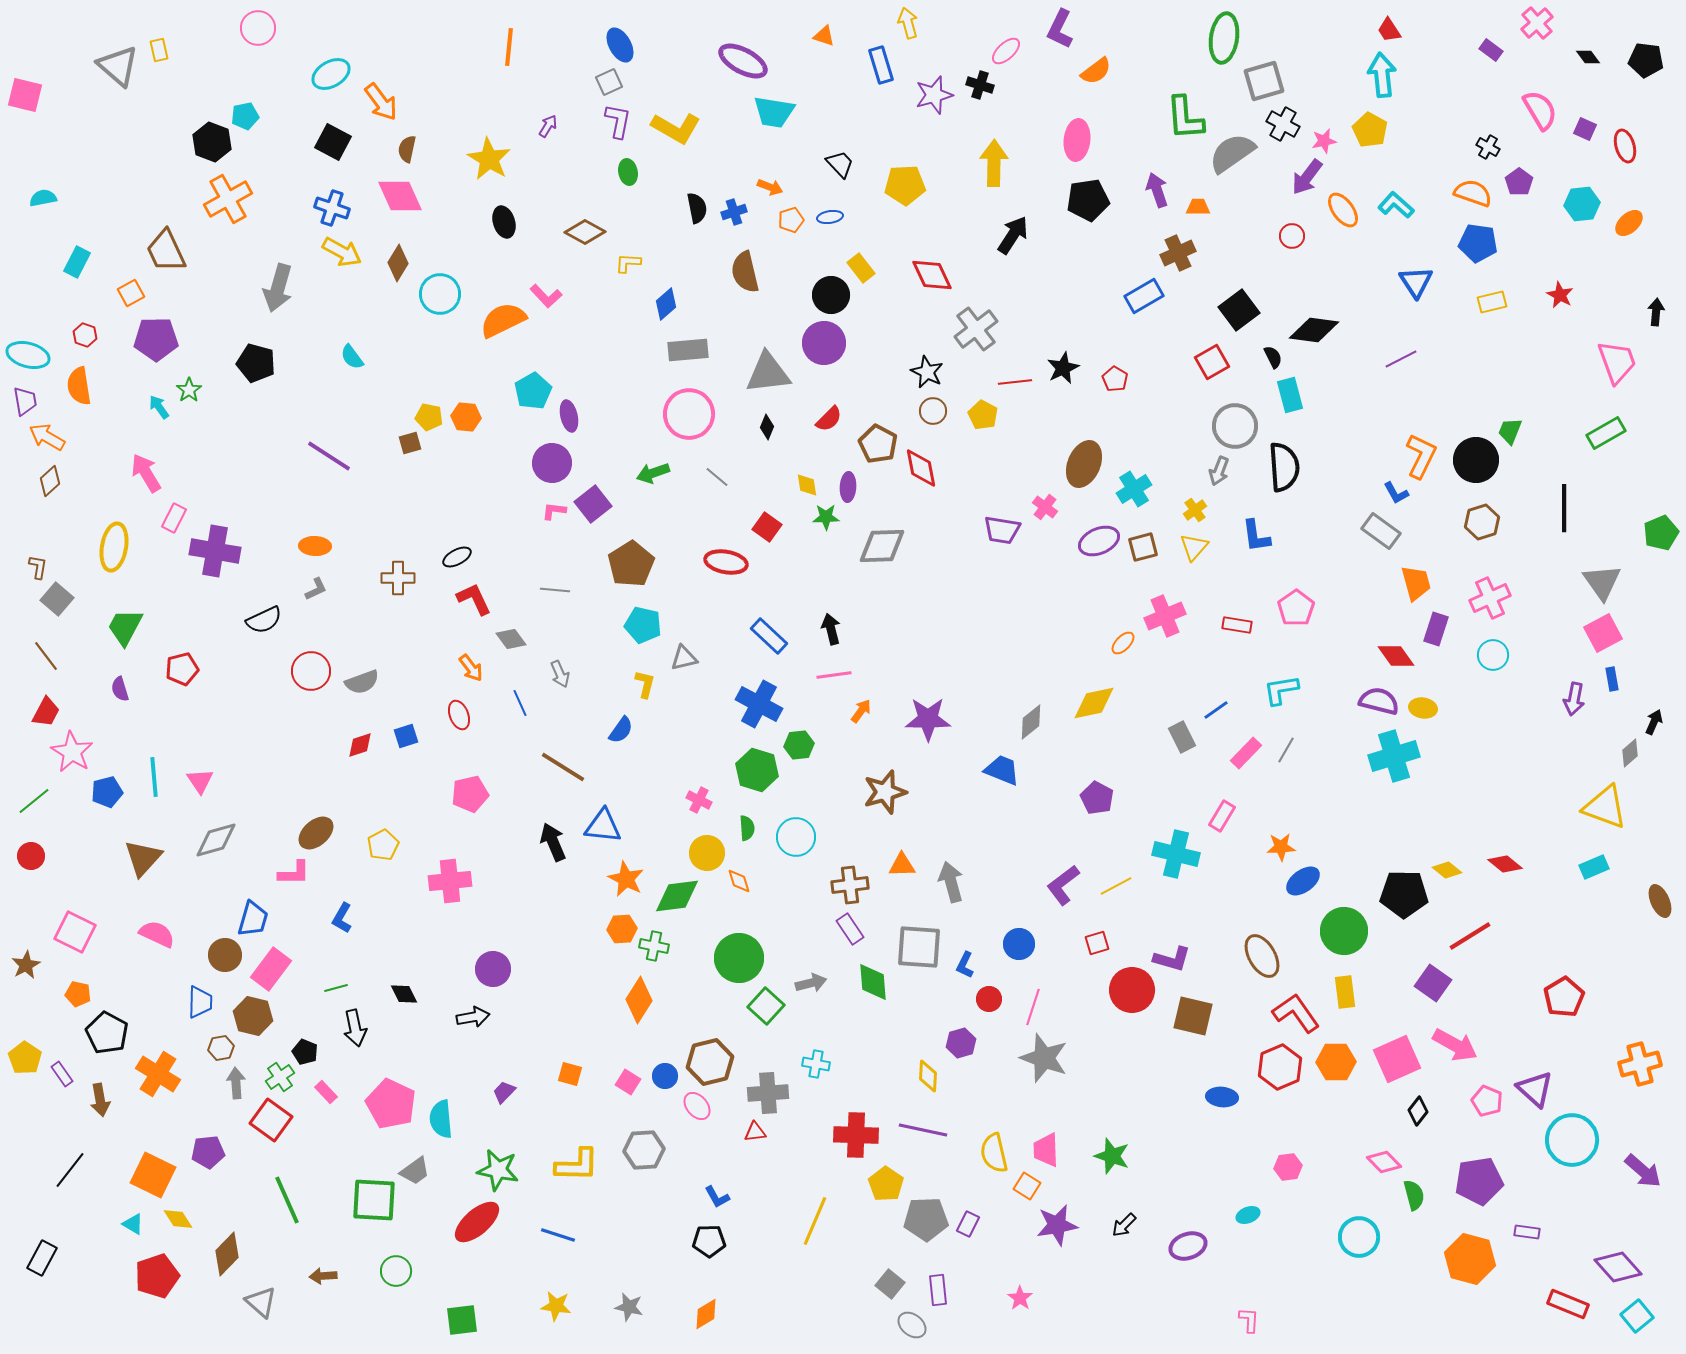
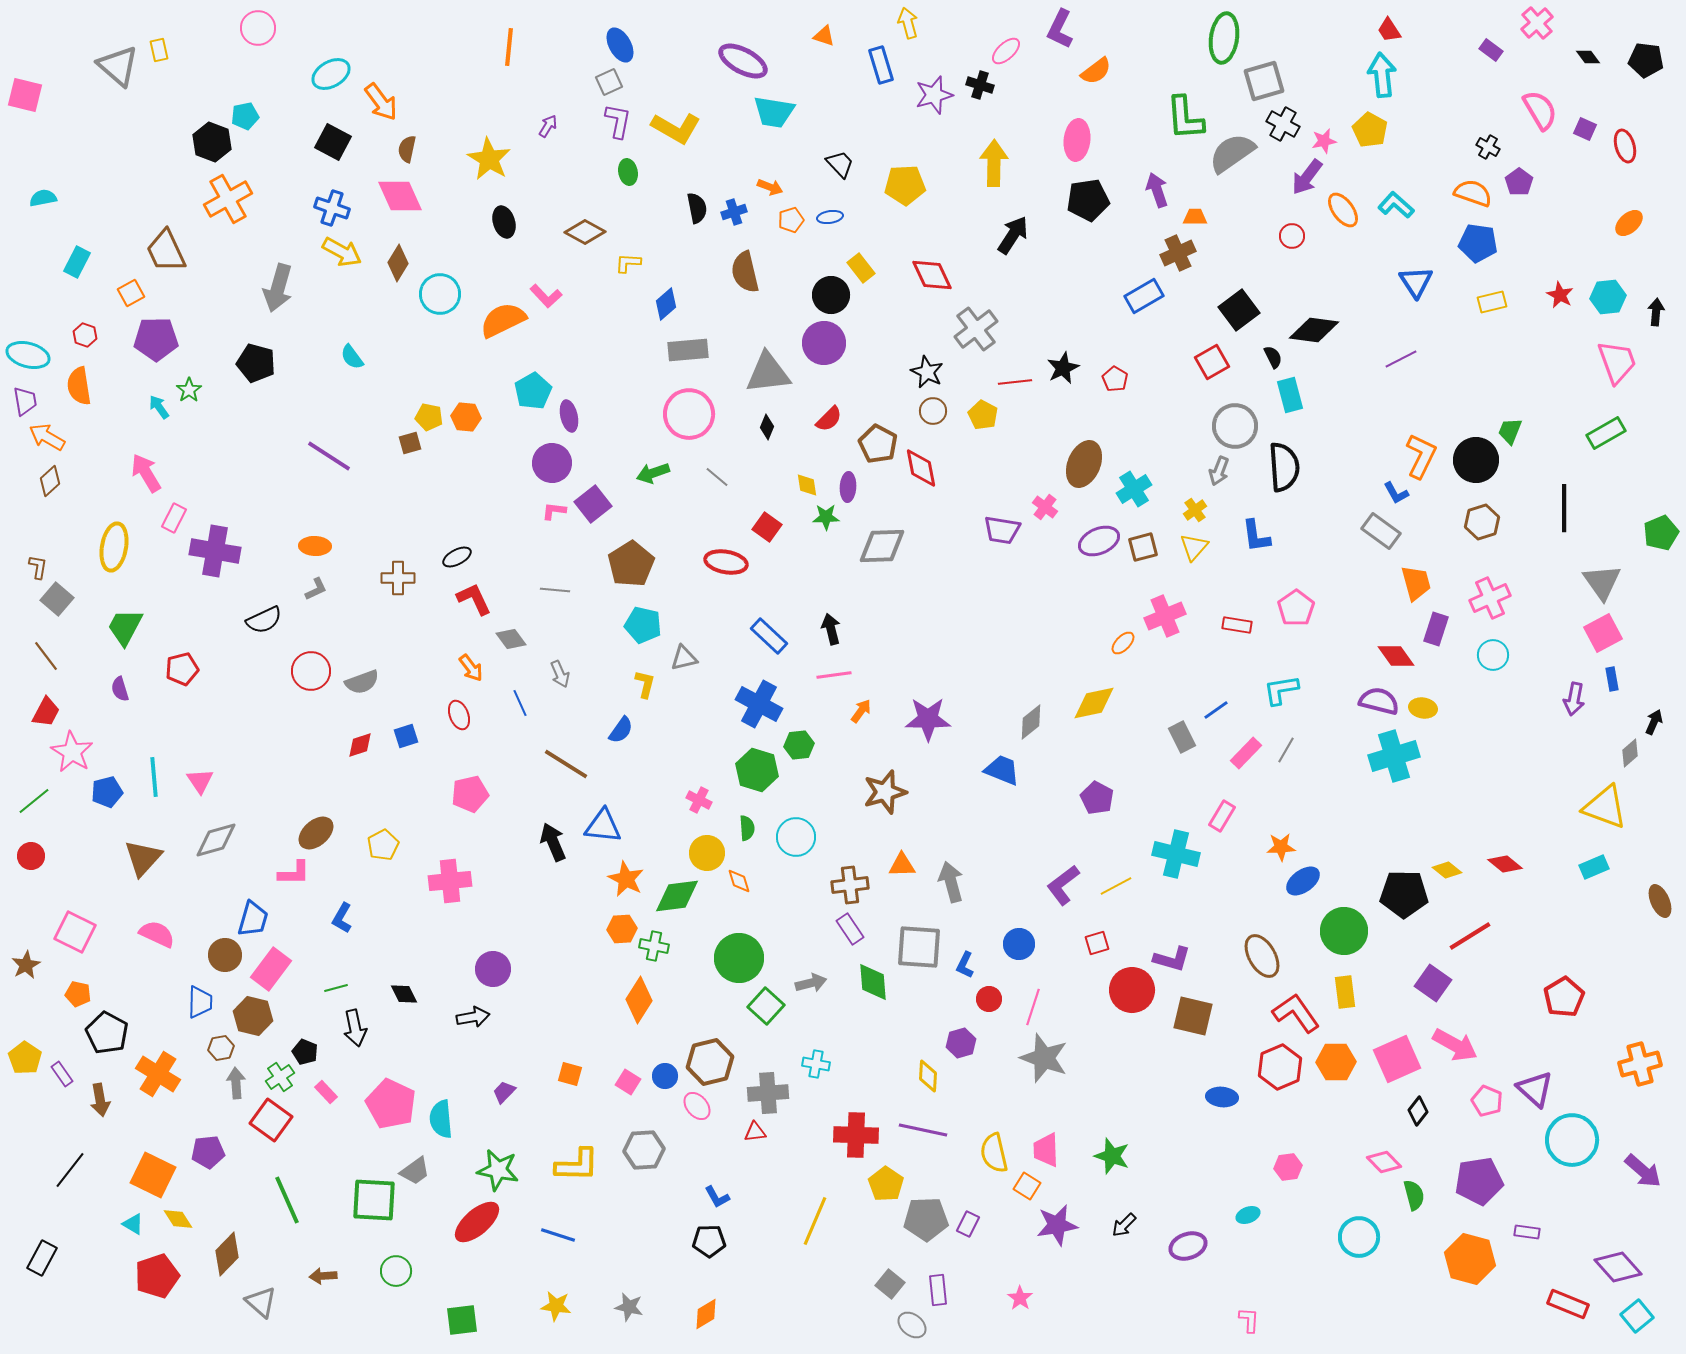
cyan hexagon at (1582, 204): moved 26 px right, 93 px down
orange trapezoid at (1198, 207): moved 3 px left, 10 px down
brown line at (563, 767): moved 3 px right, 3 px up
